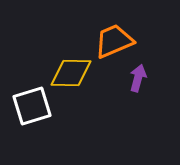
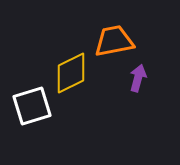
orange trapezoid: rotated 12 degrees clockwise
yellow diamond: rotated 27 degrees counterclockwise
